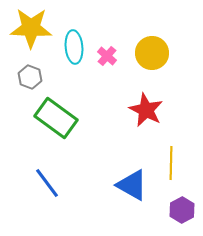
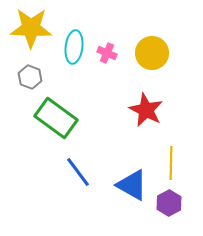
cyan ellipse: rotated 12 degrees clockwise
pink cross: moved 3 px up; rotated 18 degrees counterclockwise
blue line: moved 31 px right, 11 px up
purple hexagon: moved 13 px left, 7 px up
